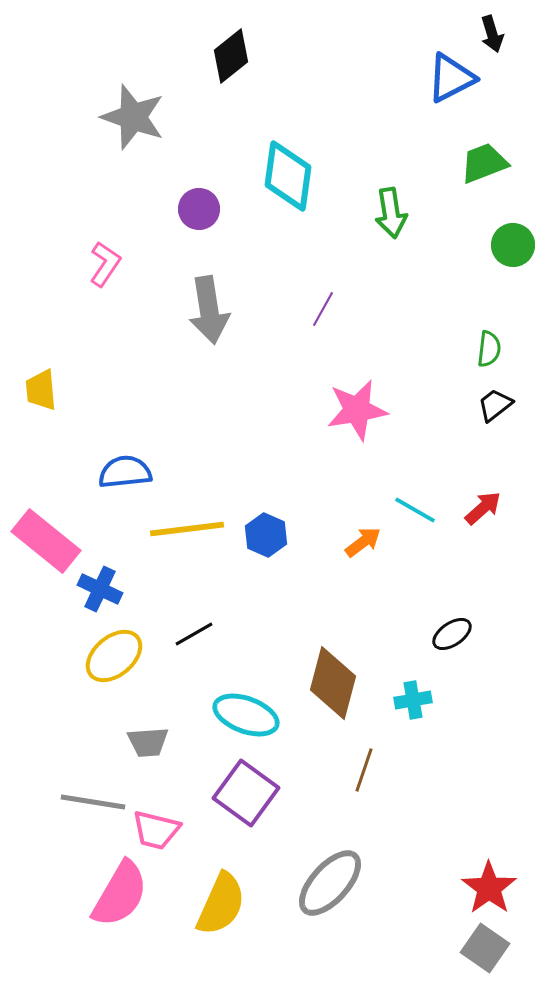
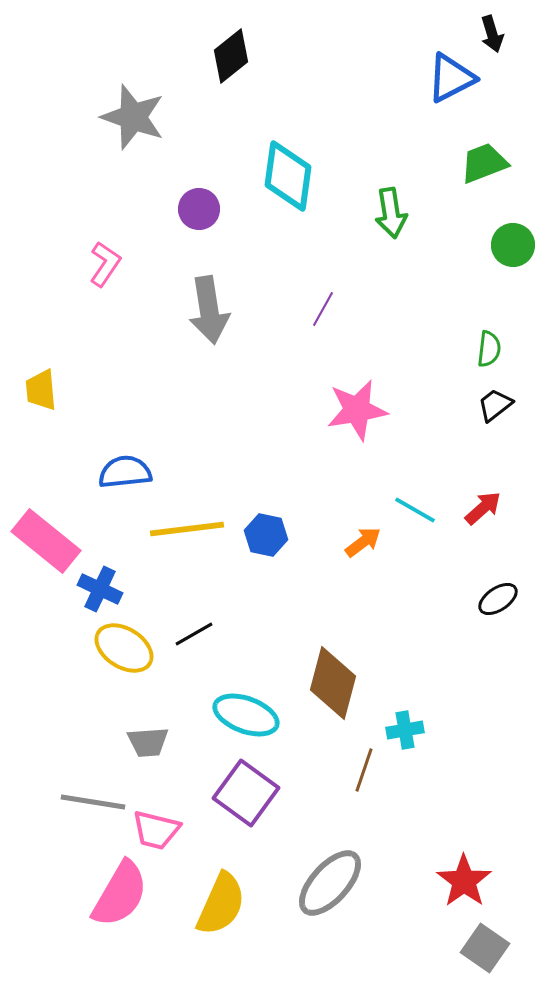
blue hexagon: rotated 12 degrees counterclockwise
black ellipse: moved 46 px right, 35 px up
yellow ellipse: moved 10 px right, 8 px up; rotated 72 degrees clockwise
cyan cross: moved 8 px left, 30 px down
red star: moved 25 px left, 7 px up
